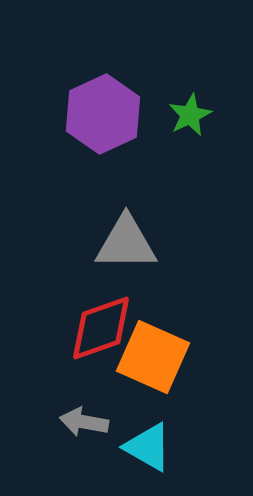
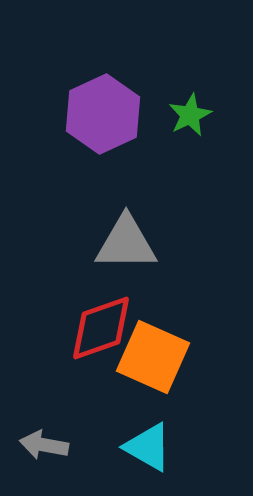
gray arrow: moved 40 px left, 23 px down
